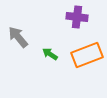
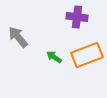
green arrow: moved 4 px right, 3 px down
